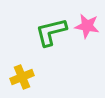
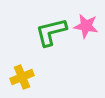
pink star: moved 1 px left
